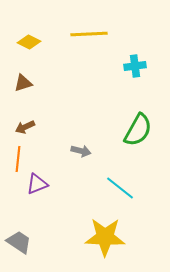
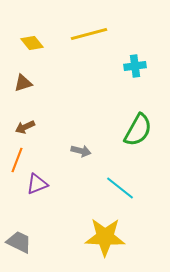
yellow line: rotated 12 degrees counterclockwise
yellow diamond: moved 3 px right, 1 px down; rotated 25 degrees clockwise
orange line: moved 1 px left, 1 px down; rotated 15 degrees clockwise
gray trapezoid: rotated 8 degrees counterclockwise
